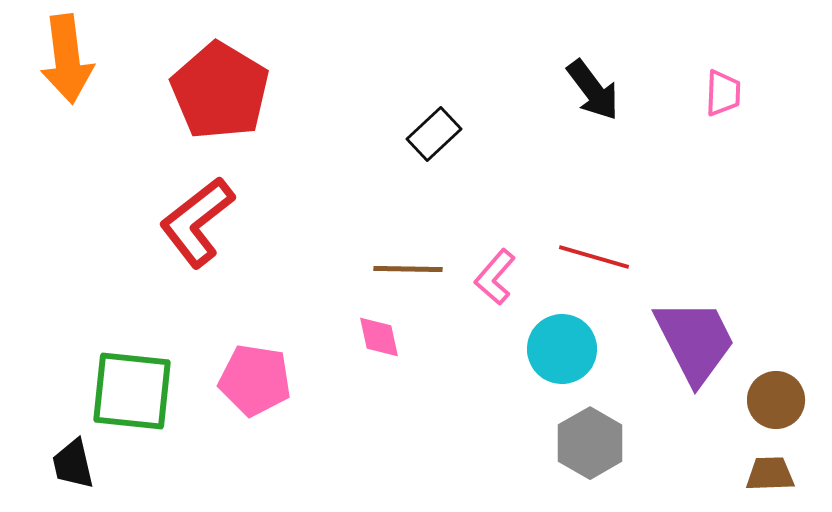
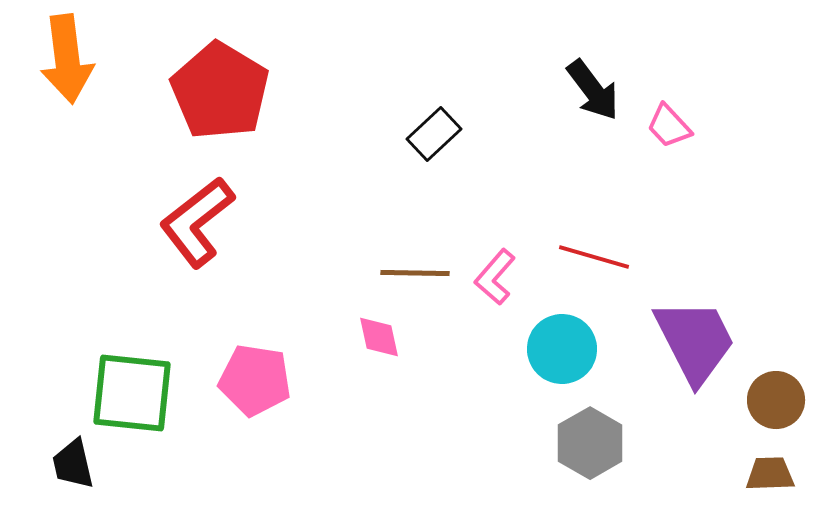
pink trapezoid: moved 54 px left, 33 px down; rotated 135 degrees clockwise
brown line: moved 7 px right, 4 px down
green square: moved 2 px down
